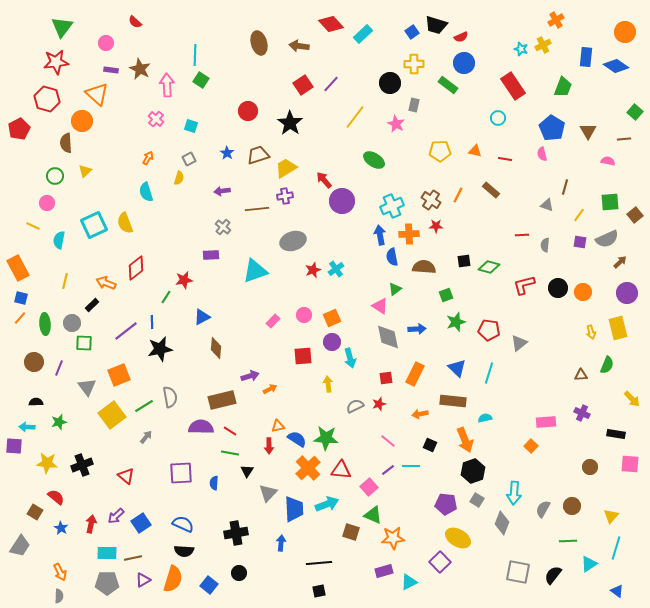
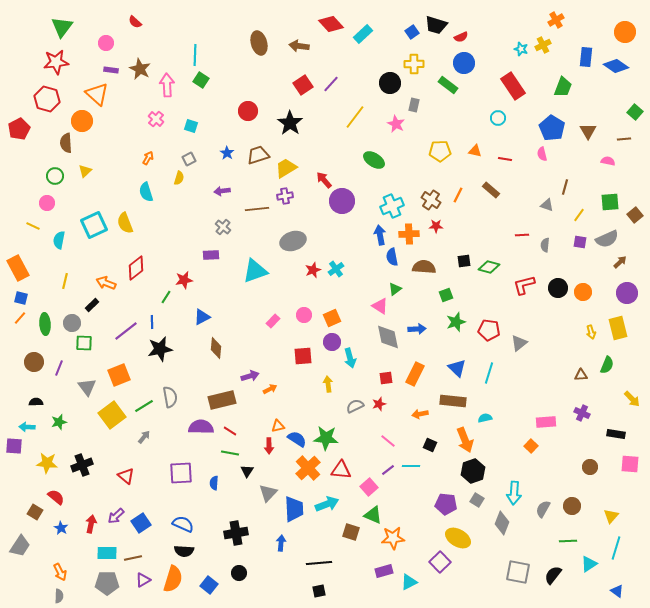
gray arrow at (146, 437): moved 2 px left
